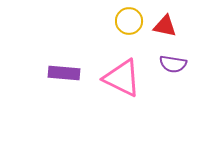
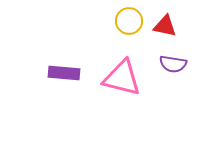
pink triangle: rotated 12 degrees counterclockwise
